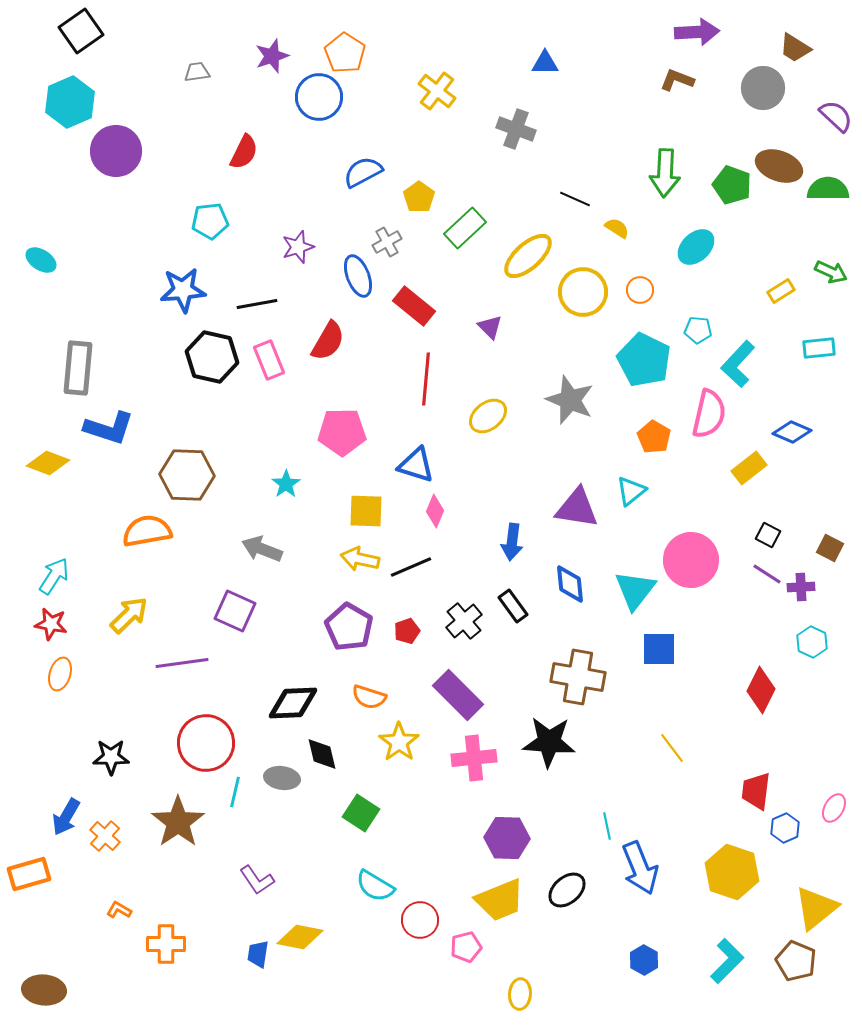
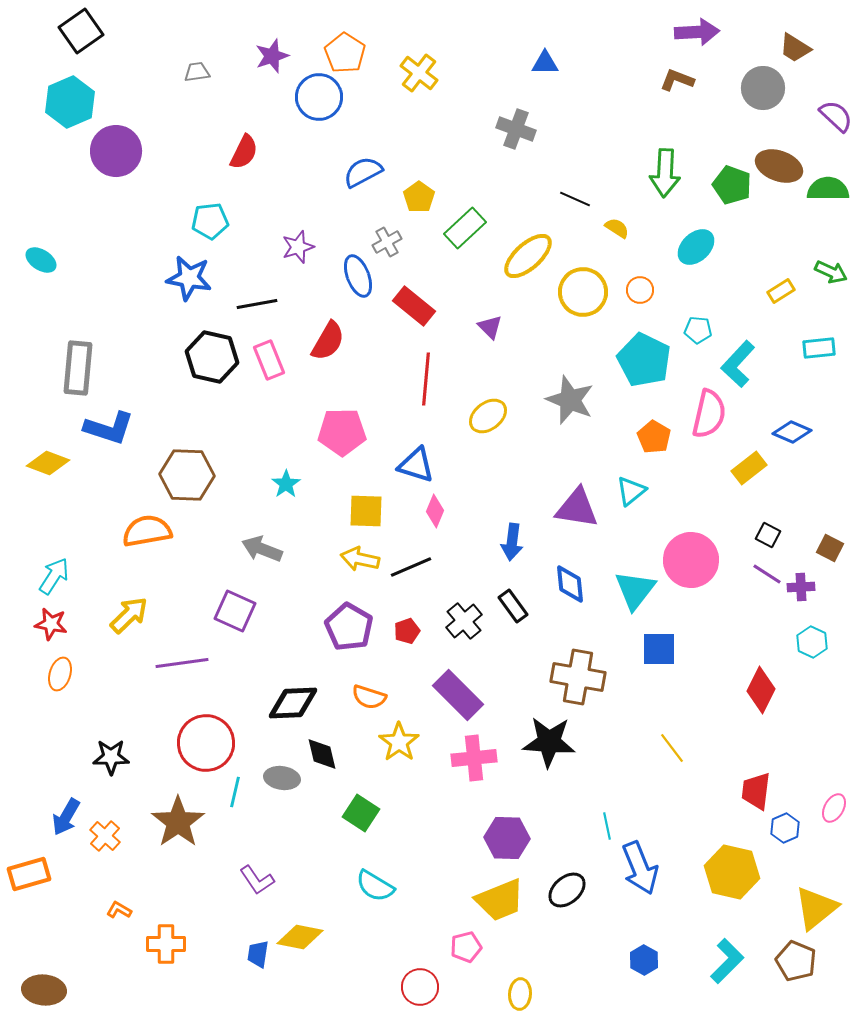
yellow cross at (437, 91): moved 18 px left, 18 px up
blue star at (183, 290): moved 6 px right, 12 px up; rotated 15 degrees clockwise
yellow hexagon at (732, 872): rotated 6 degrees counterclockwise
red circle at (420, 920): moved 67 px down
